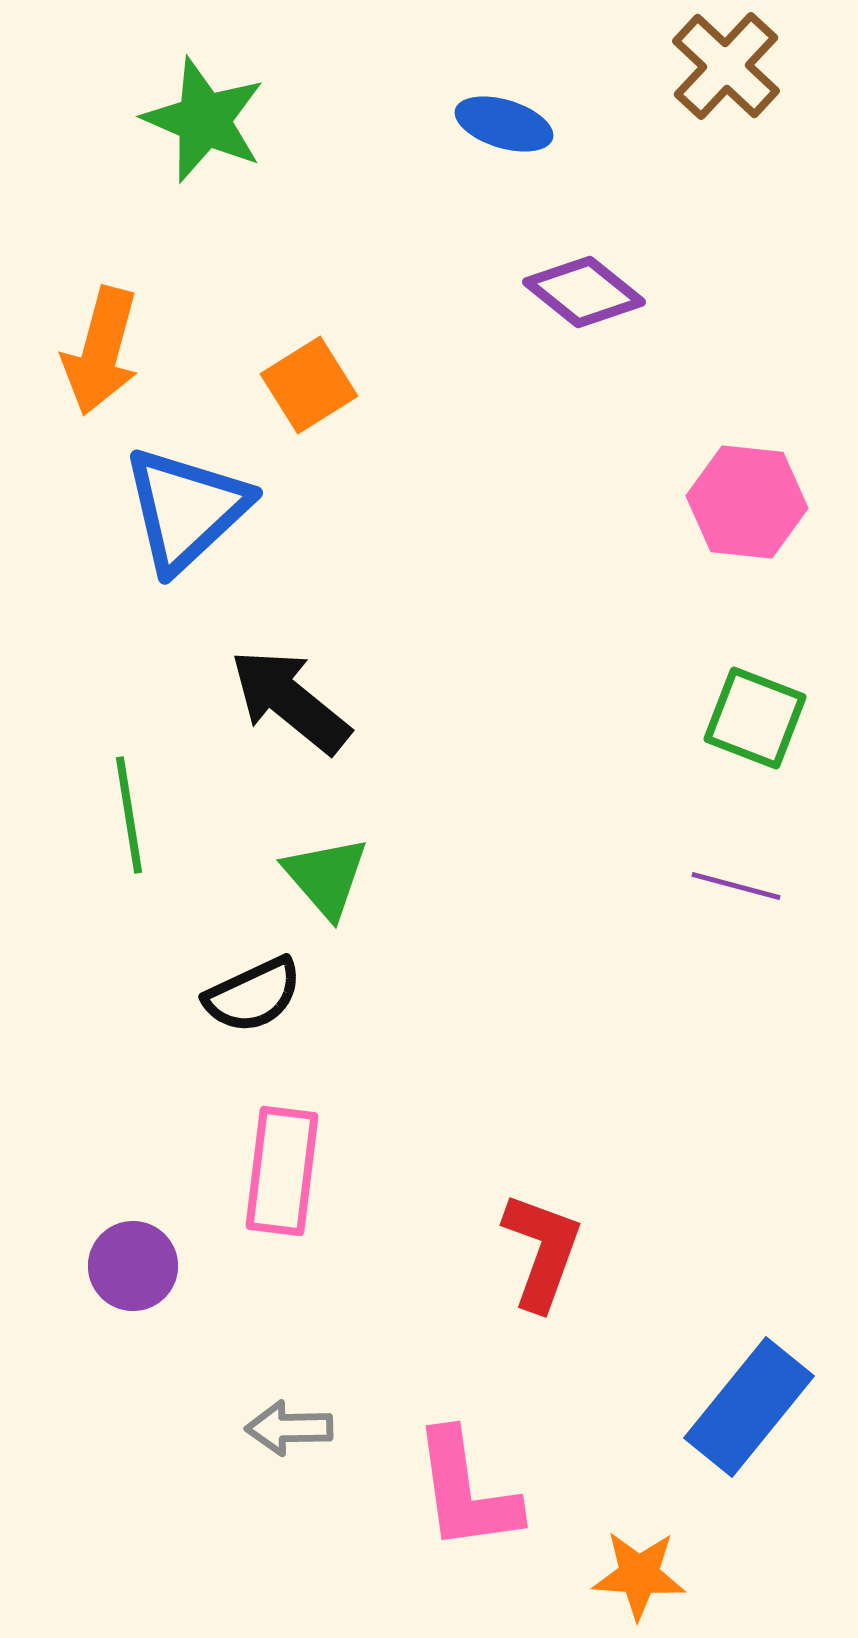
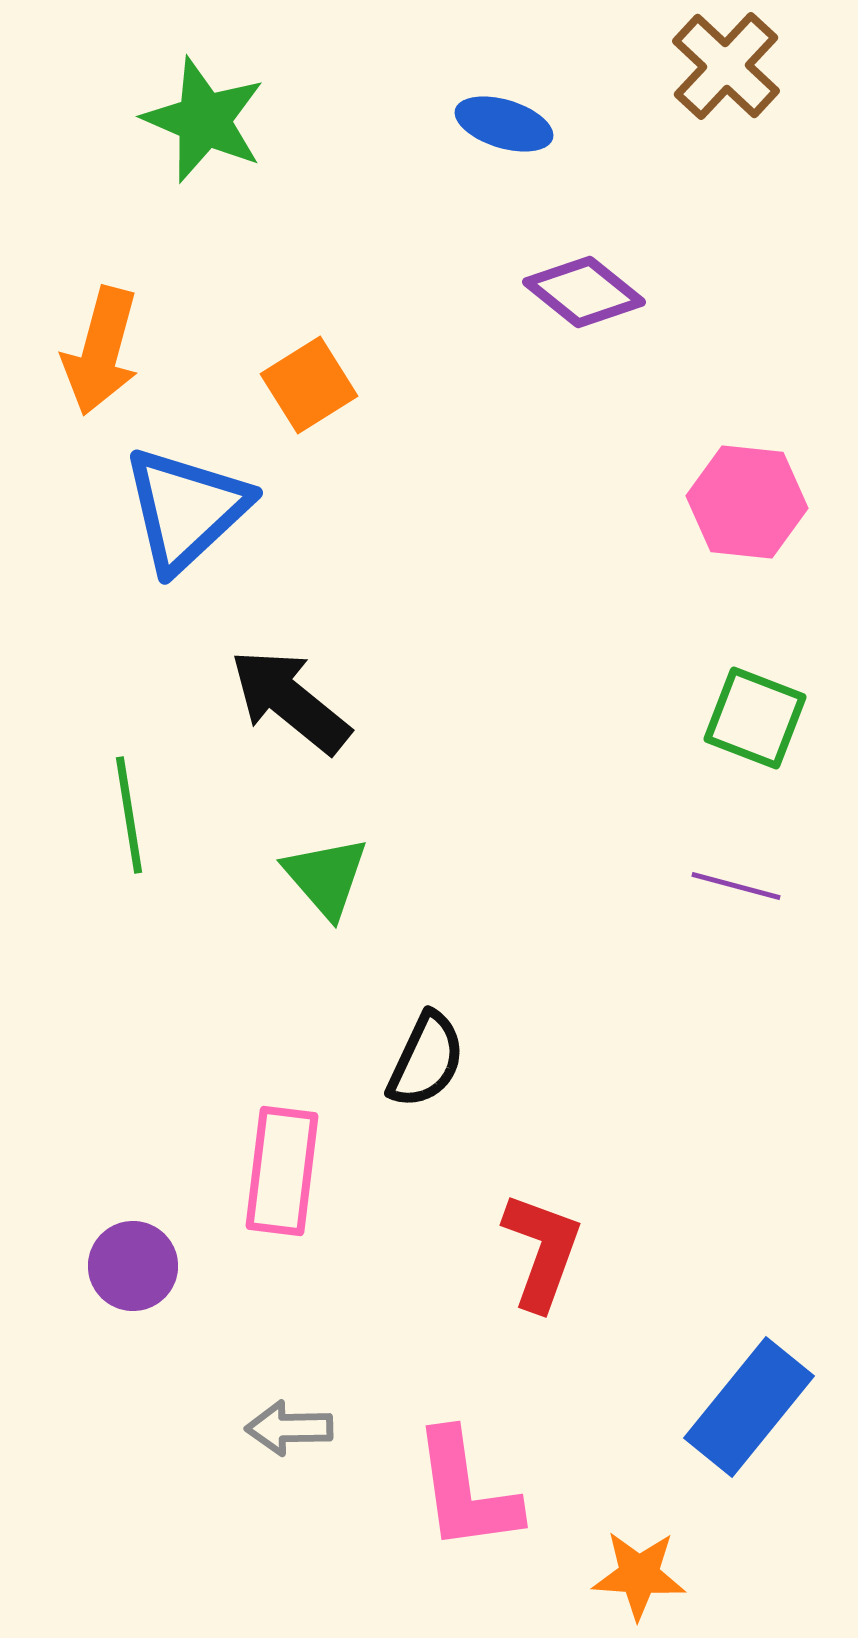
black semicircle: moved 173 px right, 65 px down; rotated 40 degrees counterclockwise
